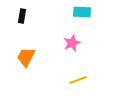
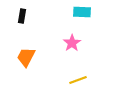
pink star: rotated 12 degrees counterclockwise
